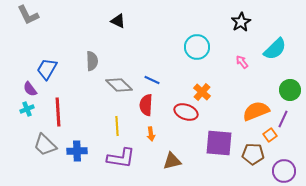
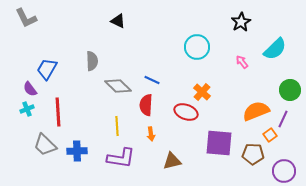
gray L-shape: moved 2 px left, 3 px down
gray diamond: moved 1 px left, 1 px down
